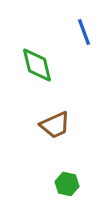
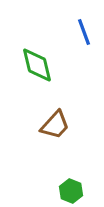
brown trapezoid: rotated 24 degrees counterclockwise
green hexagon: moved 4 px right, 7 px down; rotated 10 degrees clockwise
